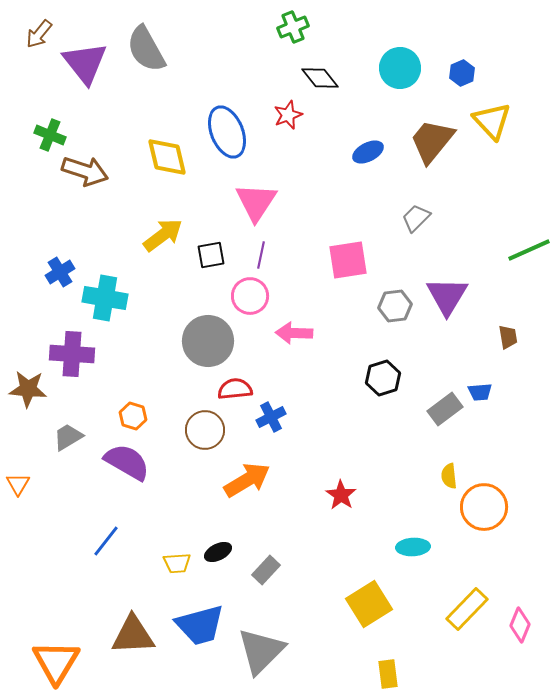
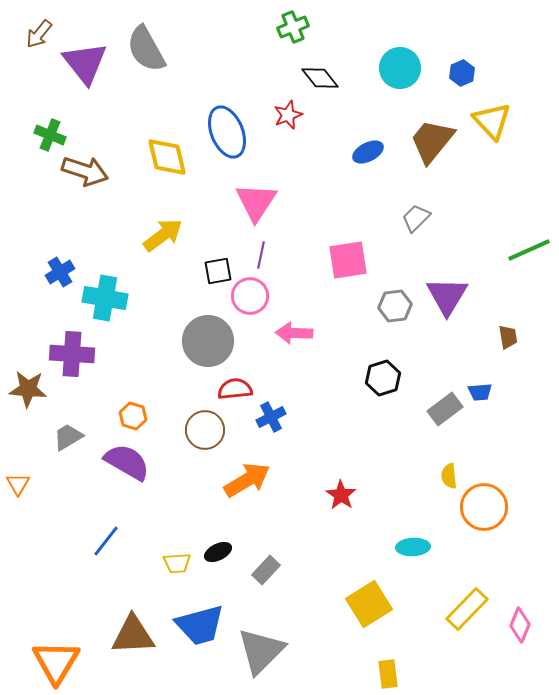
black square at (211, 255): moved 7 px right, 16 px down
